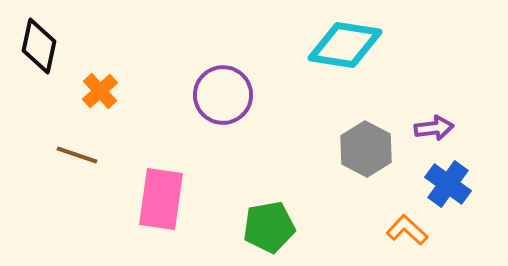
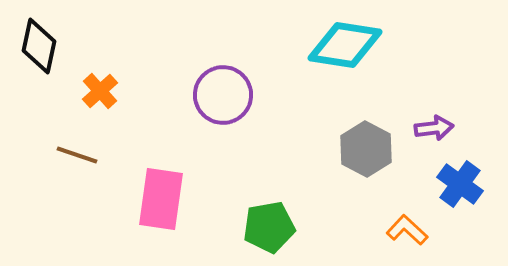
blue cross: moved 12 px right
